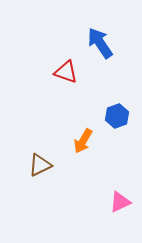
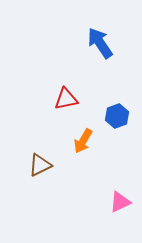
red triangle: moved 27 px down; rotated 30 degrees counterclockwise
